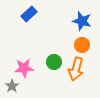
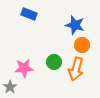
blue rectangle: rotated 63 degrees clockwise
blue star: moved 7 px left, 4 px down
gray star: moved 2 px left, 1 px down
